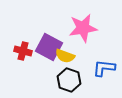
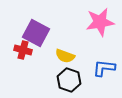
pink star: moved 17 px right, 6 px up
purple square: moved 13 px left, 14 px up
red cross: moved 1 px up
